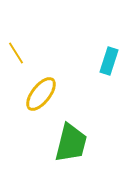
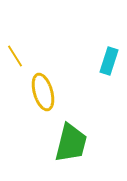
yellow line: moved 1 px left, 3 px down
yellow ellipse: moved 2 px right, 2 px up; rotated 54 degrees counterclockwise
